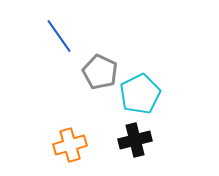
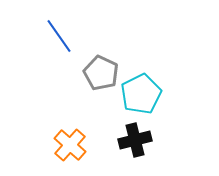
gray pentagon: moved 1 px right, 1 px down
cyan pentagon: moved 1 px right
orange cross: rotated 32 degrees counterclockwise
